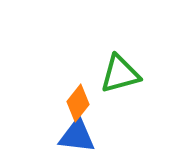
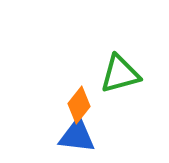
orange diamond: moved 1 px right, 2 px down
